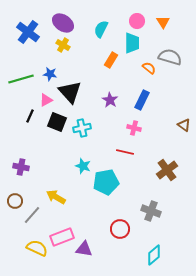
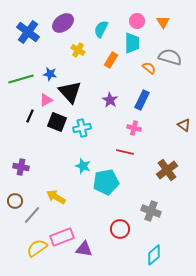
purple ellipse: rotated 70 degrees counterclockwise
yellow cross: moved 15 px right, 5 px down
yellow semicircle: rotated 60 degrees counterclockwise
